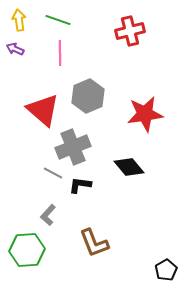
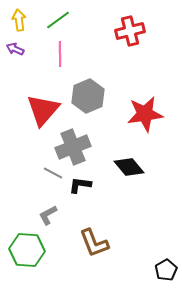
green line: rotated 55 degrees counterclockwise
pink line: moved 1 px down
red triangle: rotated 30 degrees clockwise
gray L-shape: rotated 20 degrees clockwise
green hexagon: rotated 8 degrees clockwise
